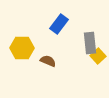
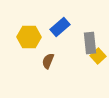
blue rectangle: moved 1 px right, 3 px down; rotated 12 degrees clockwise
yellow hexagon: moved 7 px right, 11 px up
brown semicircle: rotated 91 degrees counterclockwise
